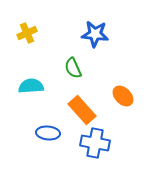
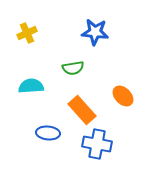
blue star: moved 2 px up
green semicircle: rotated 75 degrees counterclockwise
blue cross: moved 2 px right, 1 px down
